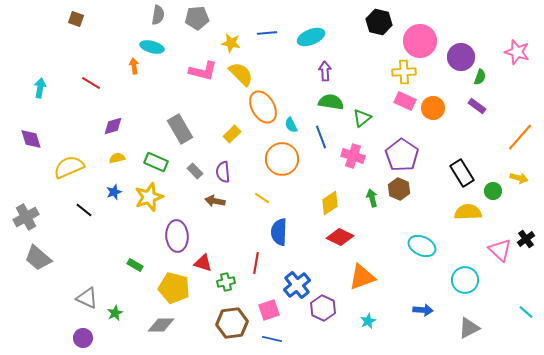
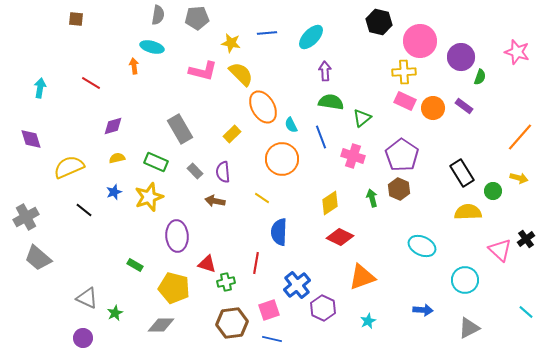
brown square at (76, 19): rotated 14 degrees counterclockwise
cyan ellipse at (311, 37): rotated 24 degrees counterclockwise
purple rectangle at (477, 106): moved 13 px left
red triangle at (203, 263): moved 4 px right, 1 px down
